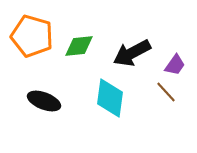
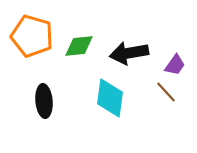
black arrow: moved 3 px left; rotated 18 degrees clockwise
black ellipse: rotated 64 degrees clockwise
